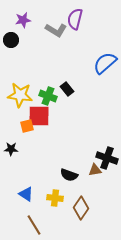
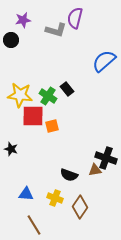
purple semicircle: moved 1 px up
gray L-shape: rotated 15 degrees counterclockwise
blue semicircle: moved 1 px left, 2 px up
green cross: rotated 12 degrees clockwise
red square: moved 6 px left
orange square: moved 25 px right
black star: rotated 16 degrees clockwise
black cross: moved 1 px left
blue triangle: rotated 28 degrees counterclockwise
yellow cross: rotated 14 degrees clockwise
brown diamond: moved 1 px left, 1 px up
